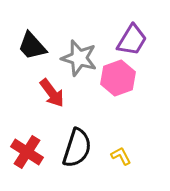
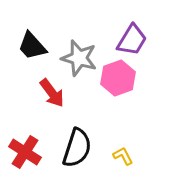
red cross: moved 2 px left
yellow L-shape: moved 2 px right
